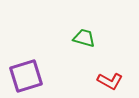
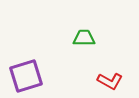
green trapezoid: rotated 15 degrees counterclockwise
